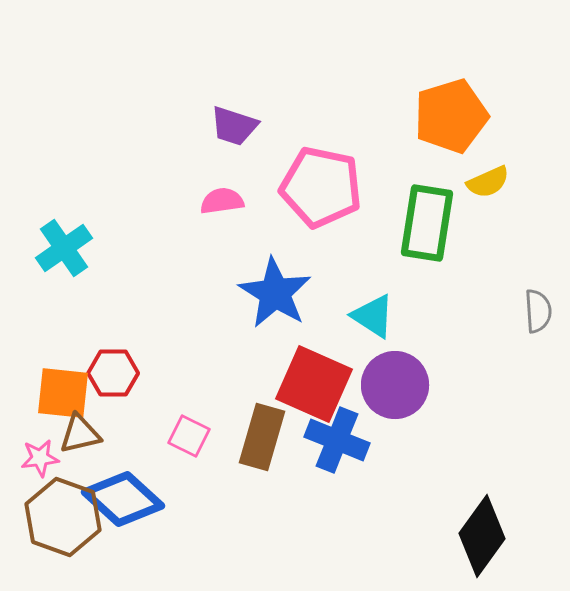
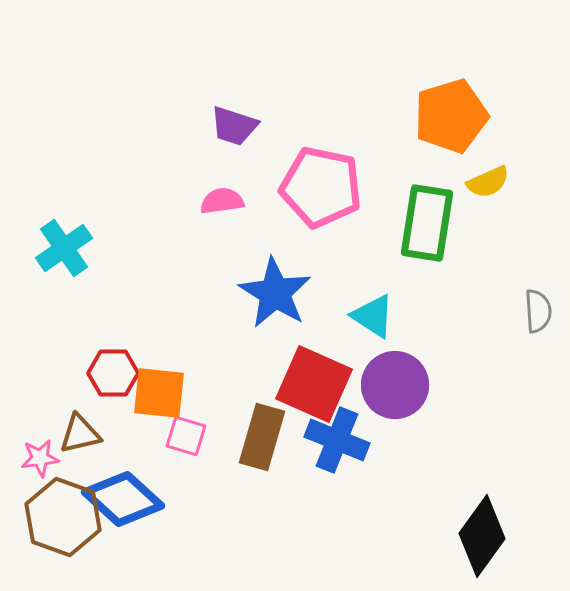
orange square: moved 96 px right
pink square: moved 3 px left; rotated 9 degrees counterclockwise
